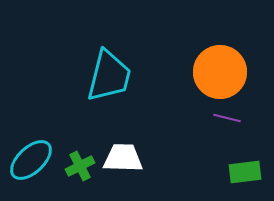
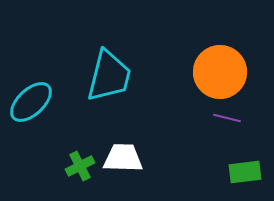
cyan ellipse: moved 58 px up
